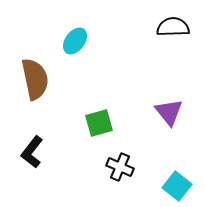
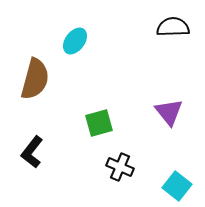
brown semicircle: rotated 27 degrees clockwise
